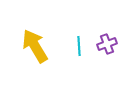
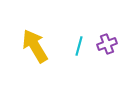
cyan line: rotated 18 degrees clockwise
